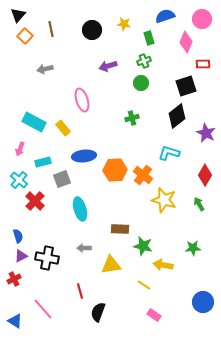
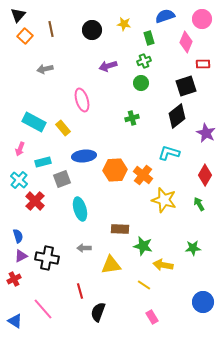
pink rectangle at (154, 315): moved 2 px left, 2 px down; rotated 24 degrees clockwise
